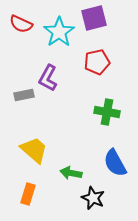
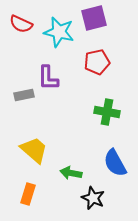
cyan star: rotated 24 degrees counterclockwise
purple L-shape: rotated 28 degrees counterclockwise
